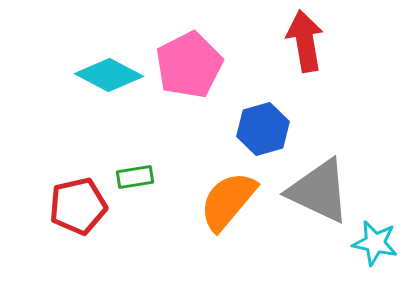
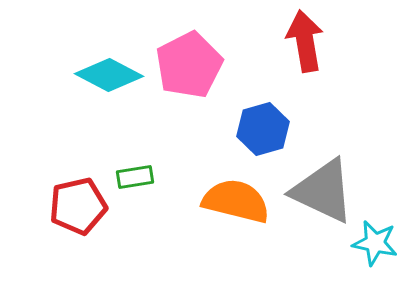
gray triangle: moved 4 px right
orange semicircle: moved 8 px right; rotated 64 degrees clockwise
